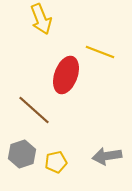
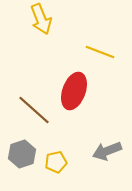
red ellipse: moved 8 px right, 16 px down
gray arrow: moved 5 px up; rotated 12 degrees counterclockwise
